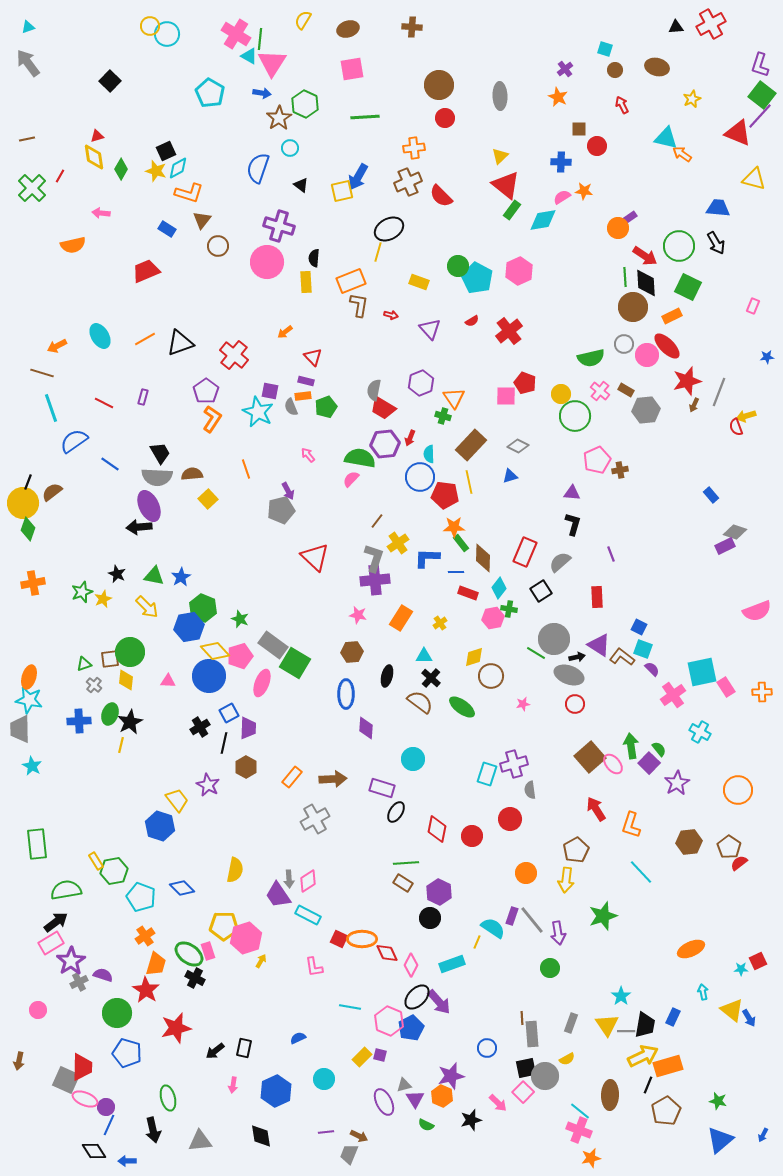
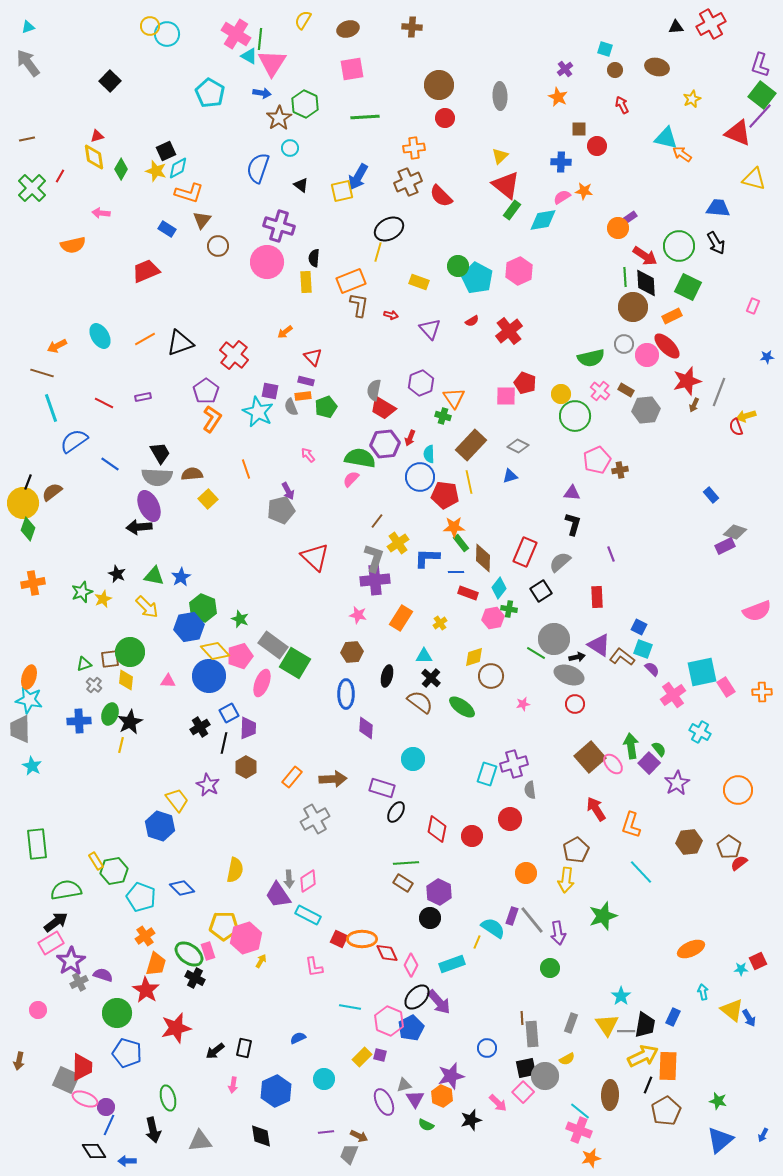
purple rectangle at (143, 397): rotated 63 degrees clockwise
orange rectangle at (668, 1066): rotated 72 degrees counterclockwise
